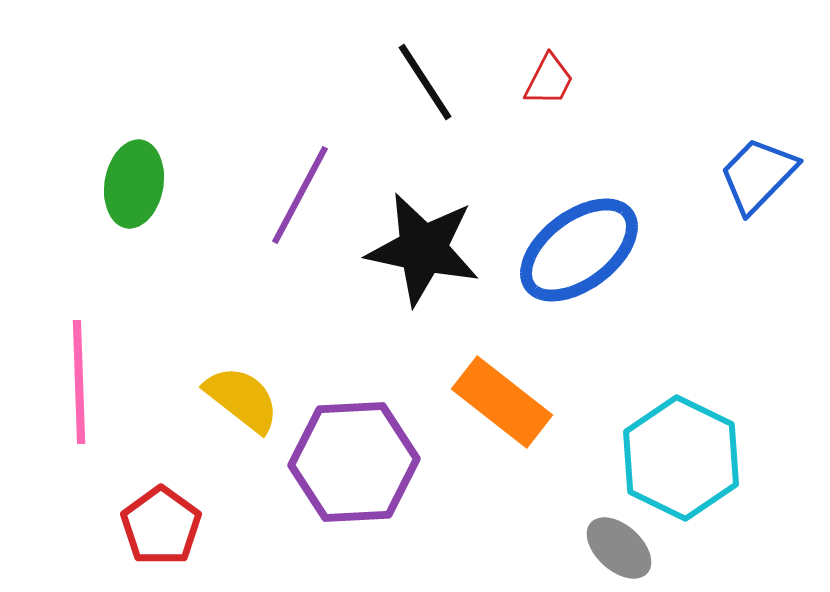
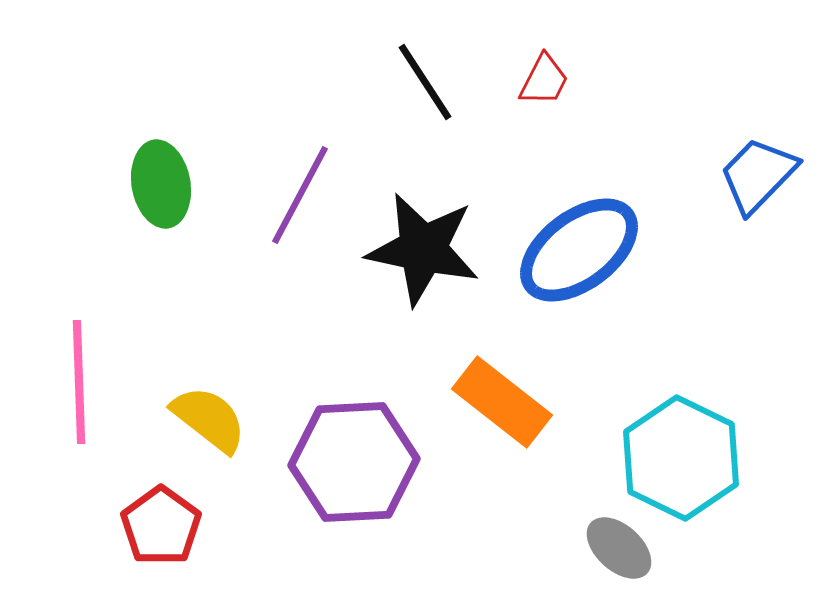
red trapezoid: moved 5 px left
green ellipse: moved 27 px right; rotated 20 degrees counterclockwise
yellow semicircle: moved 33 px left, 20 px down
